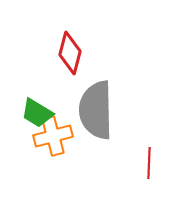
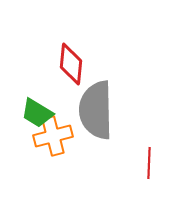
red diamond: moved 1 px right, 11 px down; rotated 9 degrees counterclockwise
